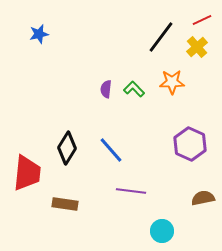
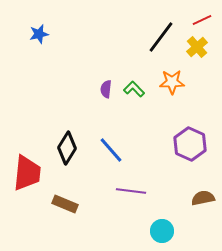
brown rectangle: rotated 15 degrees clockwise
